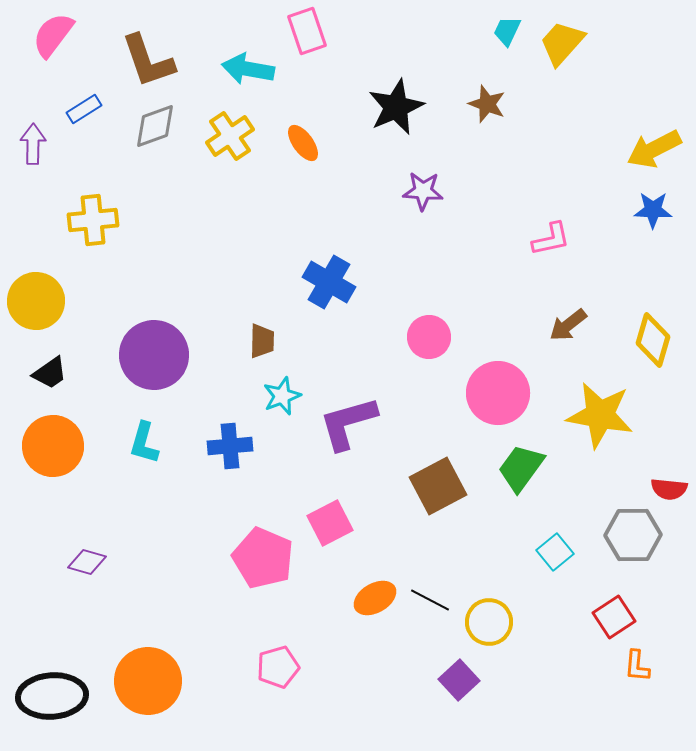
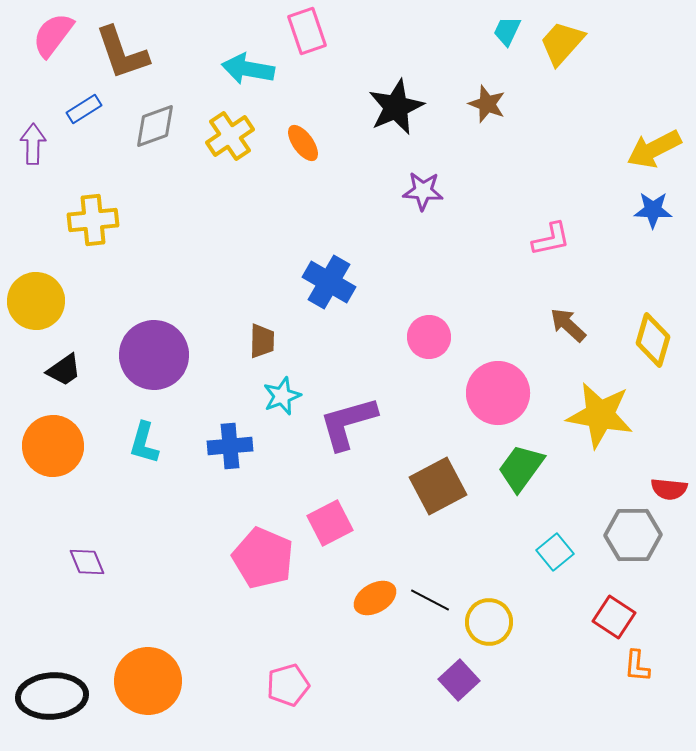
brown L-shape at (148, 61): moved 26 px left, 8 px up
brown arrow at (568, 325): rotated 81 degrees clockwise
black trapezoid at (50, 373): moved 14 px right, 3 px up
purple diamond at (87, 562): rotated 51 degrees clockwise
red square at (614, 617): rotated 24 degrees counterclockwise
pink pentagon at (278, 667): moved 10 px right, 18 px down
